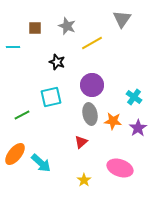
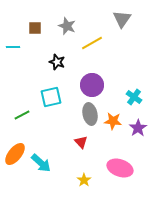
red triangle: rotated 32 degrees counterclockwise
